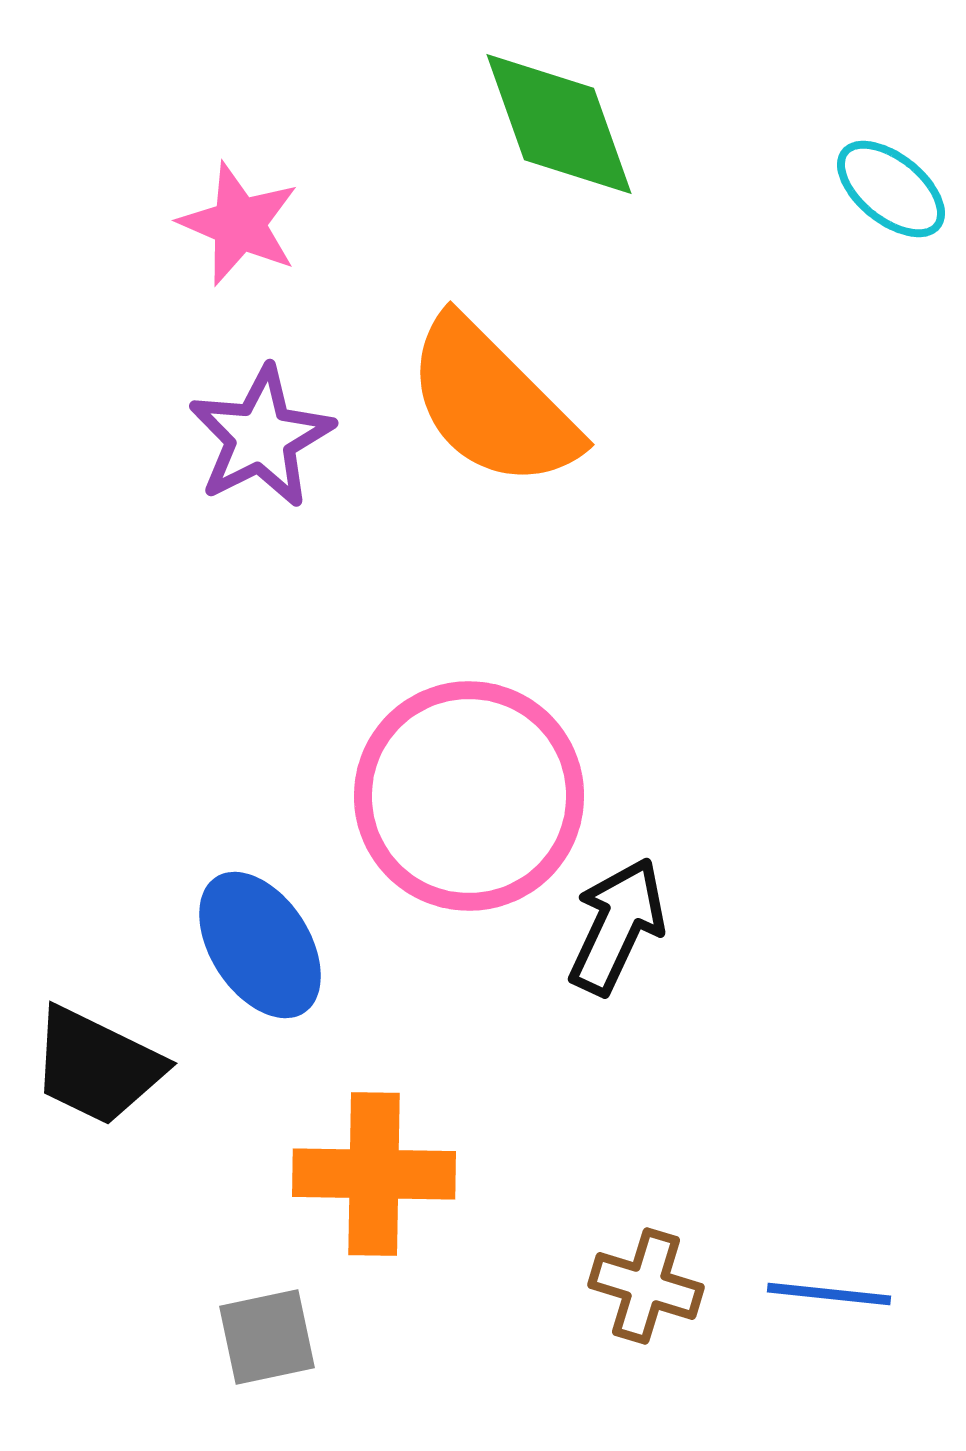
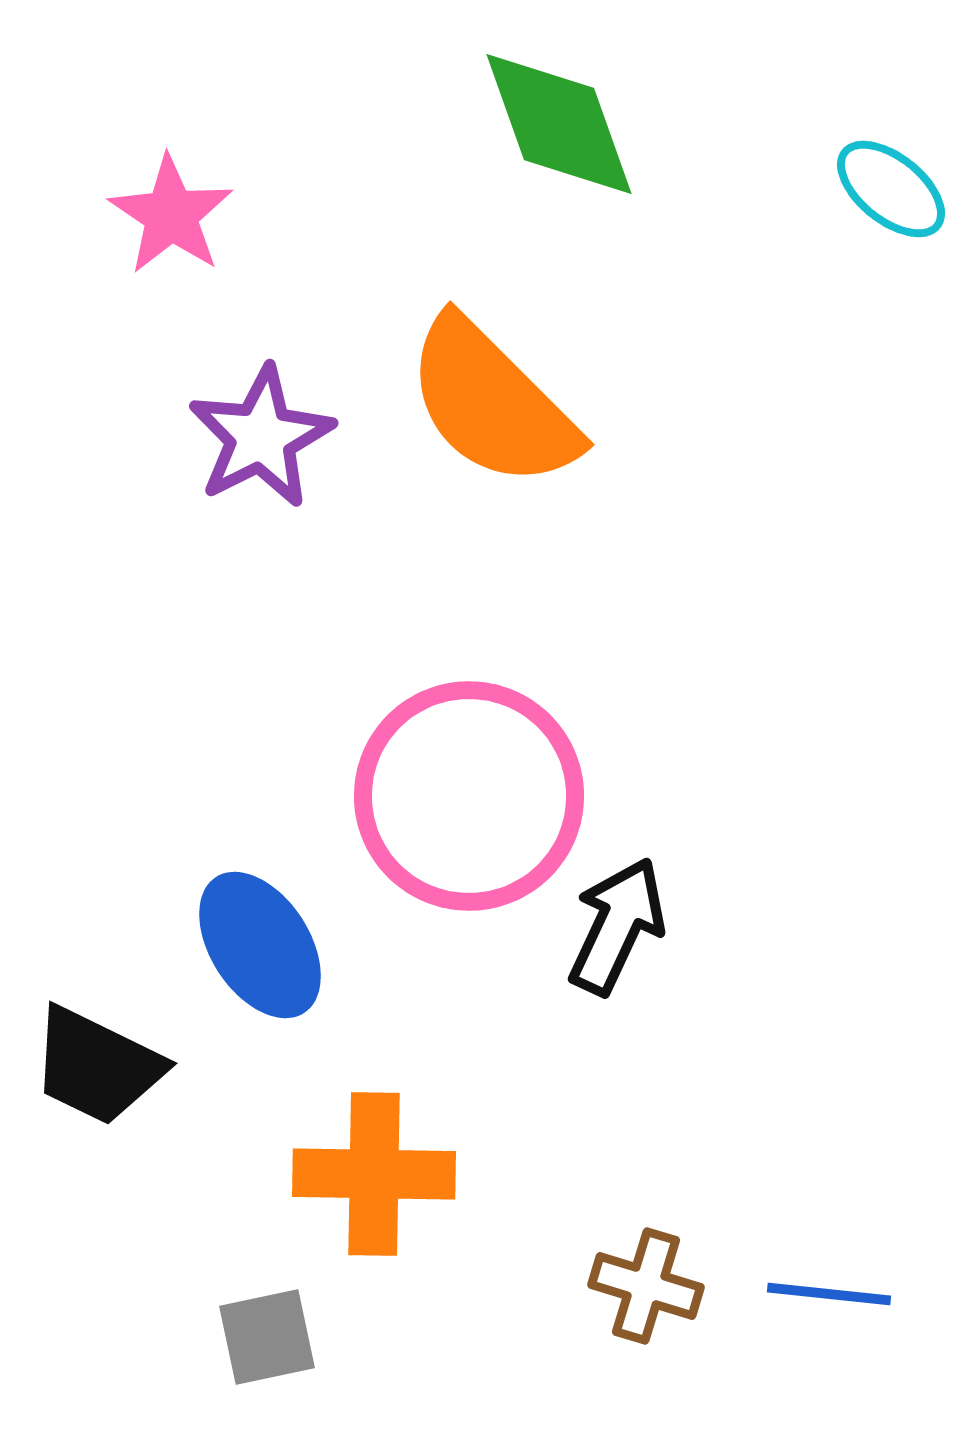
pink star: moved 68 px left, 9 px up; rotated 11 degrees clockwise
